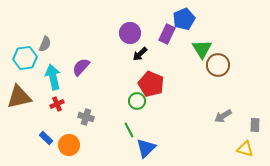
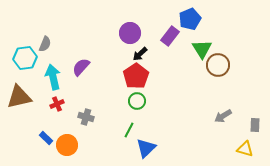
blue pentagon: moved 6 px right
purple rectangle: moved 3 px right, 2 px down; rotated 12 degrees clockwise
red pentagon: moved 15 px left, 8 px up; rotated 15 degrees clockwise
green line: rotated 56 degrees clockwise
orange circle: moved 2 px left
